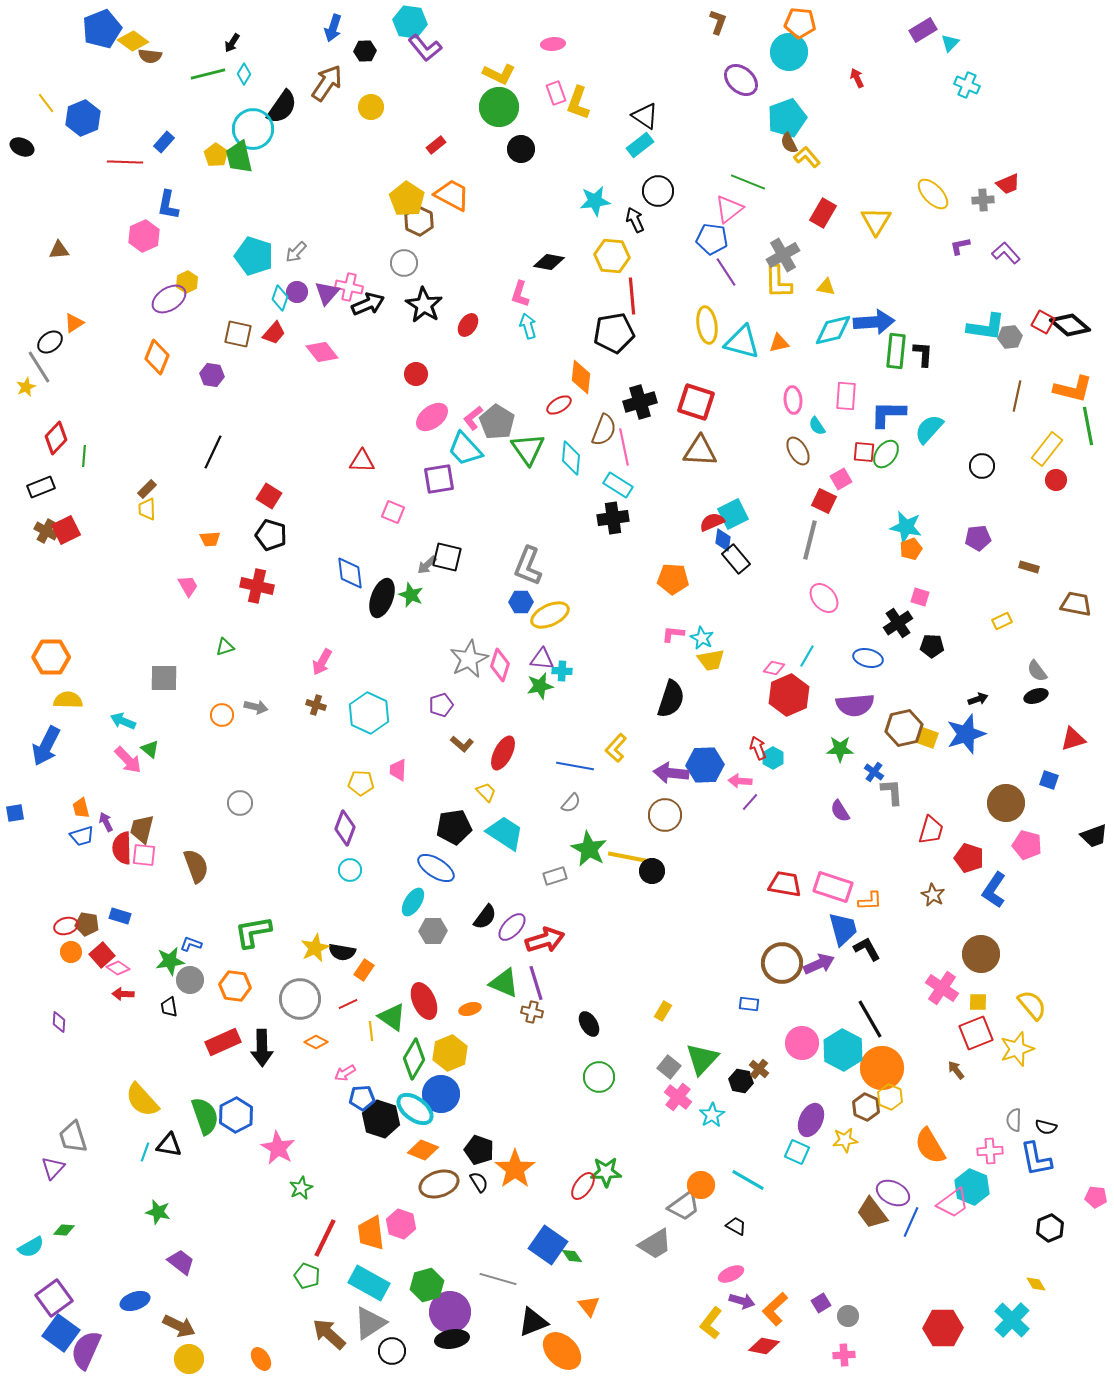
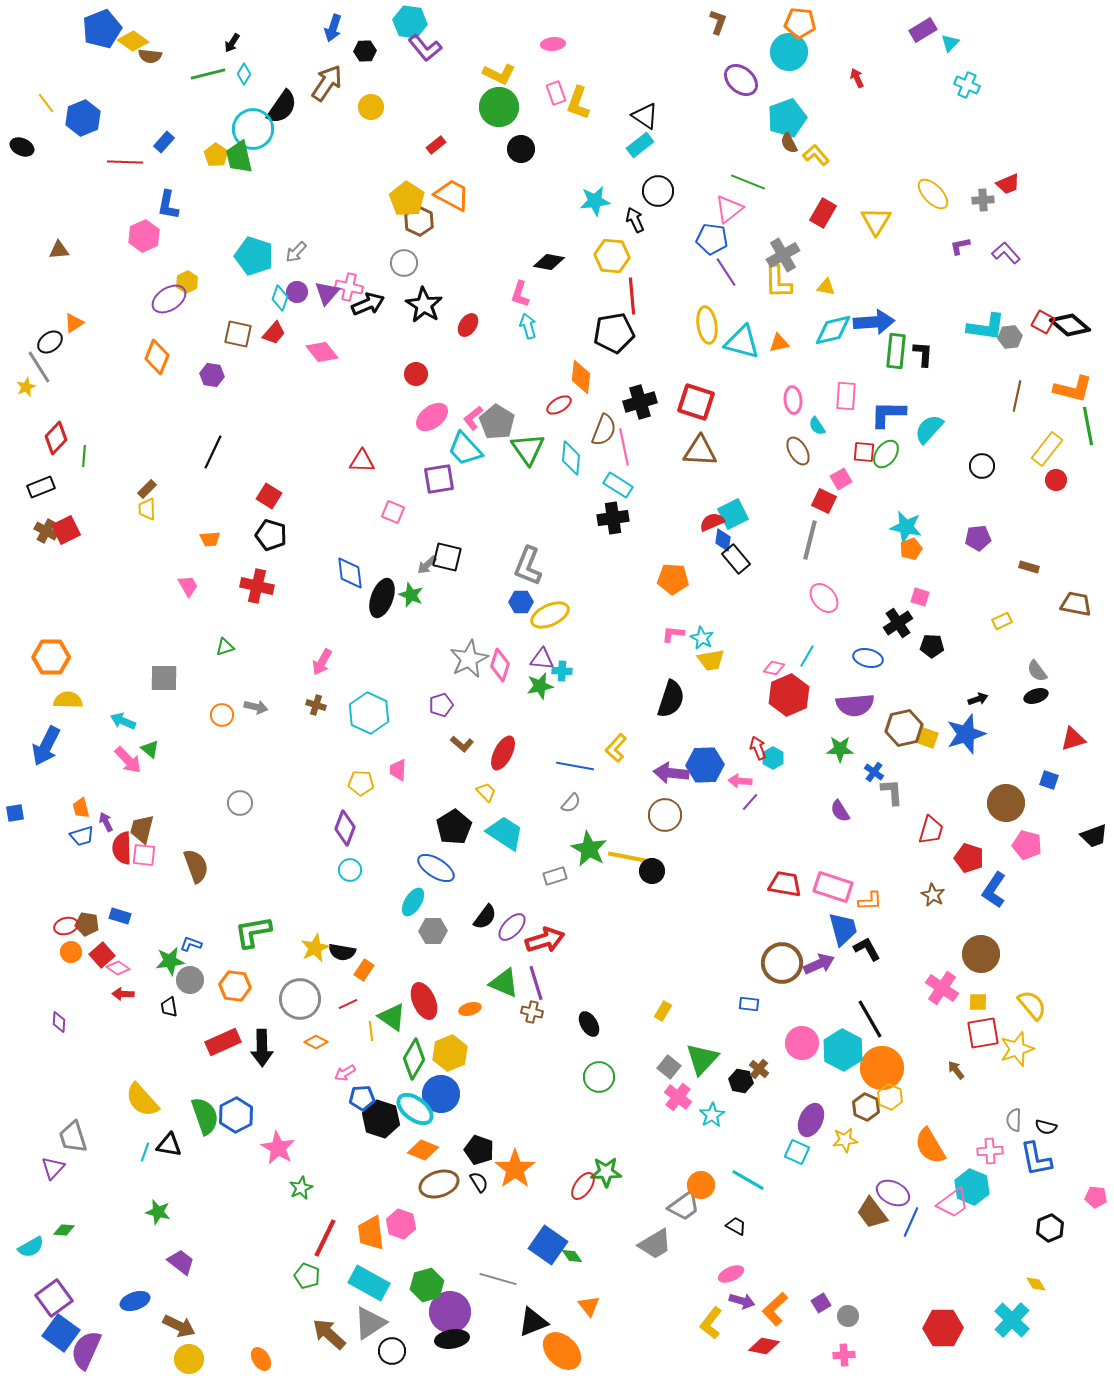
yellow L-shape at (807, 157): moved 9 px right, 2 px up
black pentagon at (454, 827): rotated 24 degrees counterclockwise
red square at (976, 1033): moved 7 px right; rotated 12 degrees clockwise
